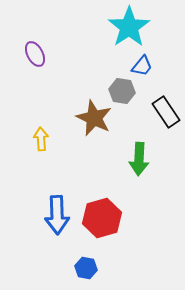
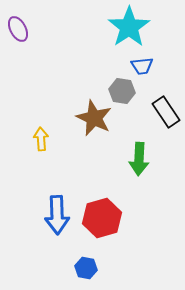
purple ellipse: moved 17 px left, 25 px up
blue trapezoid: rotated 45 degrees clockwise
